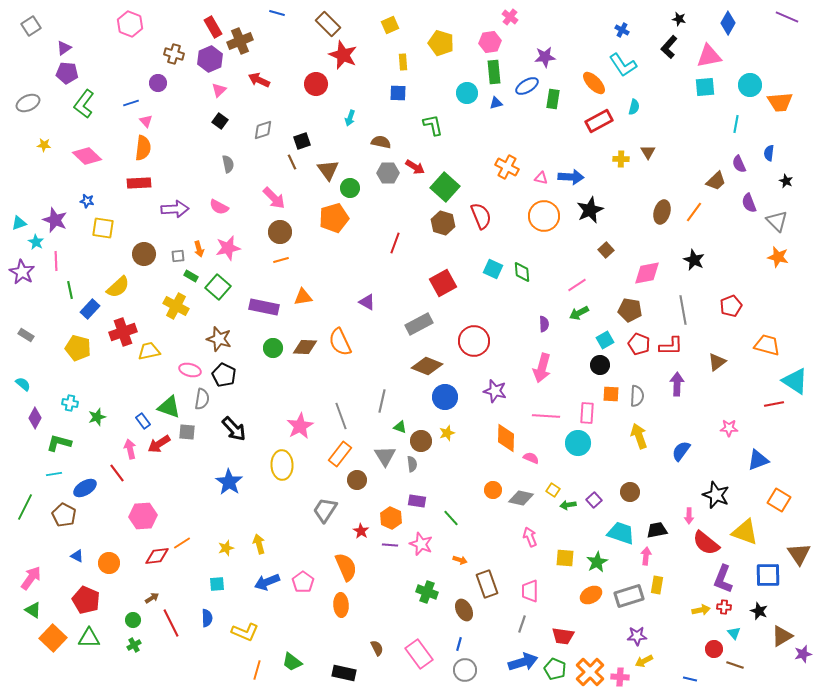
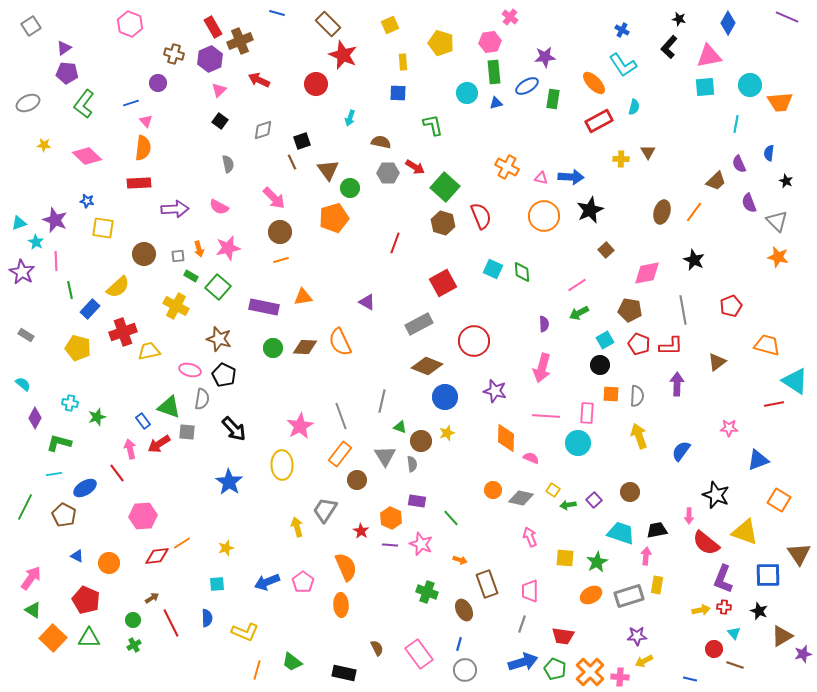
yellow arrow at (259, 544): moved 38 px right, 17 px up
